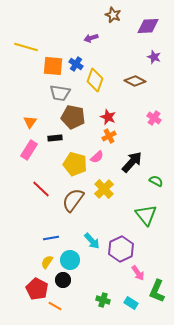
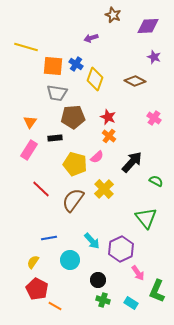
yellow diamond: moved 1 px up
gray trapezoid: moved 3 px left
brown pentagon: rotated 15 degrees counterclockwise
orange cross: rotated 24 degrees counterclockwise
green triangle: moved 3 px down
blue line: moved 2 px left
yellow semicircle: moved 14 px left
black circle: moved 35 px right
